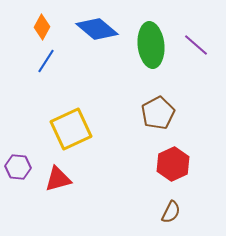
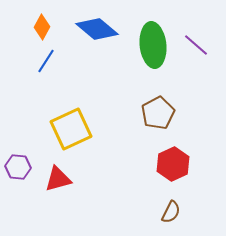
green ellipse: moved 2 px right
